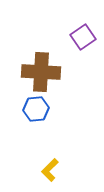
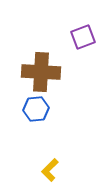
purple square: rotated 15 degrees clockwise
